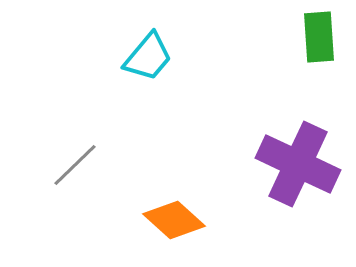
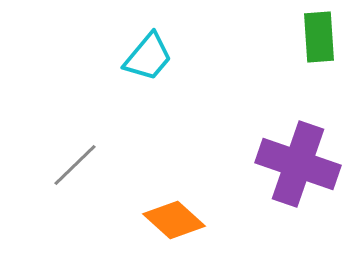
purple cross: rotated 6 degrees counterclockwise
